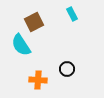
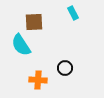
cyan rectangle: moved 1 px right, 1 px up
brown square: rotated 24 degrees clockwise
black circle: moved 2 px left, 1 px up
